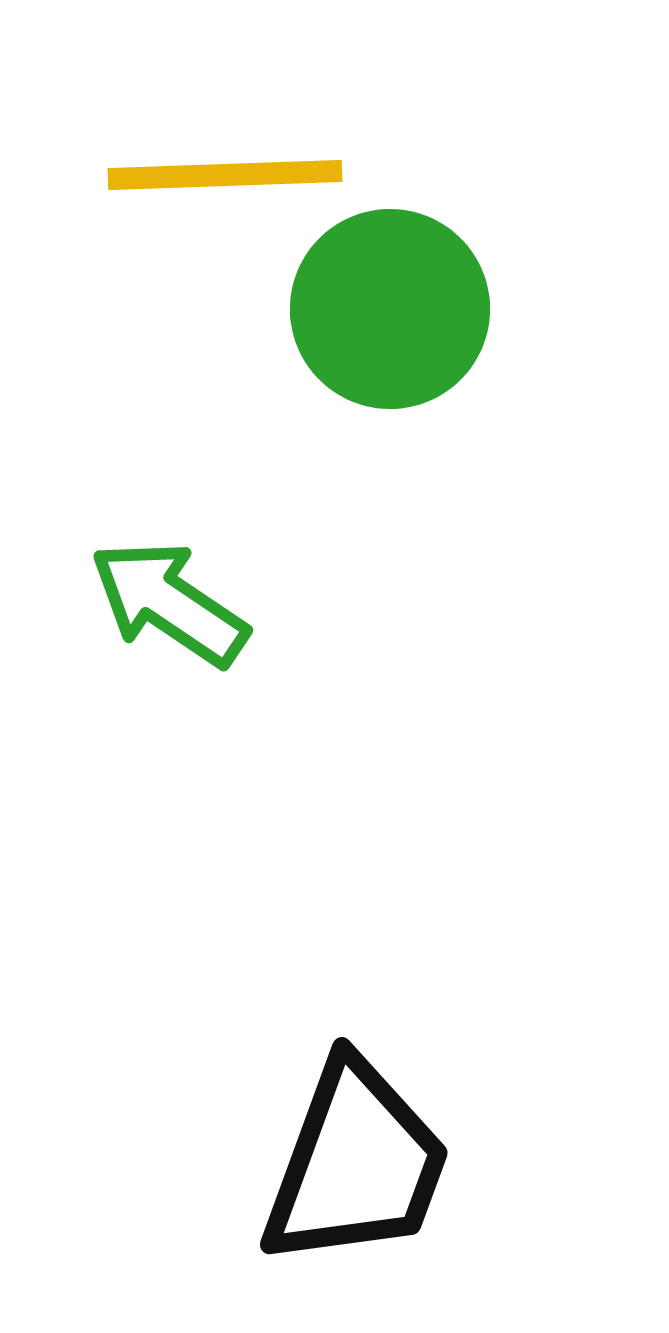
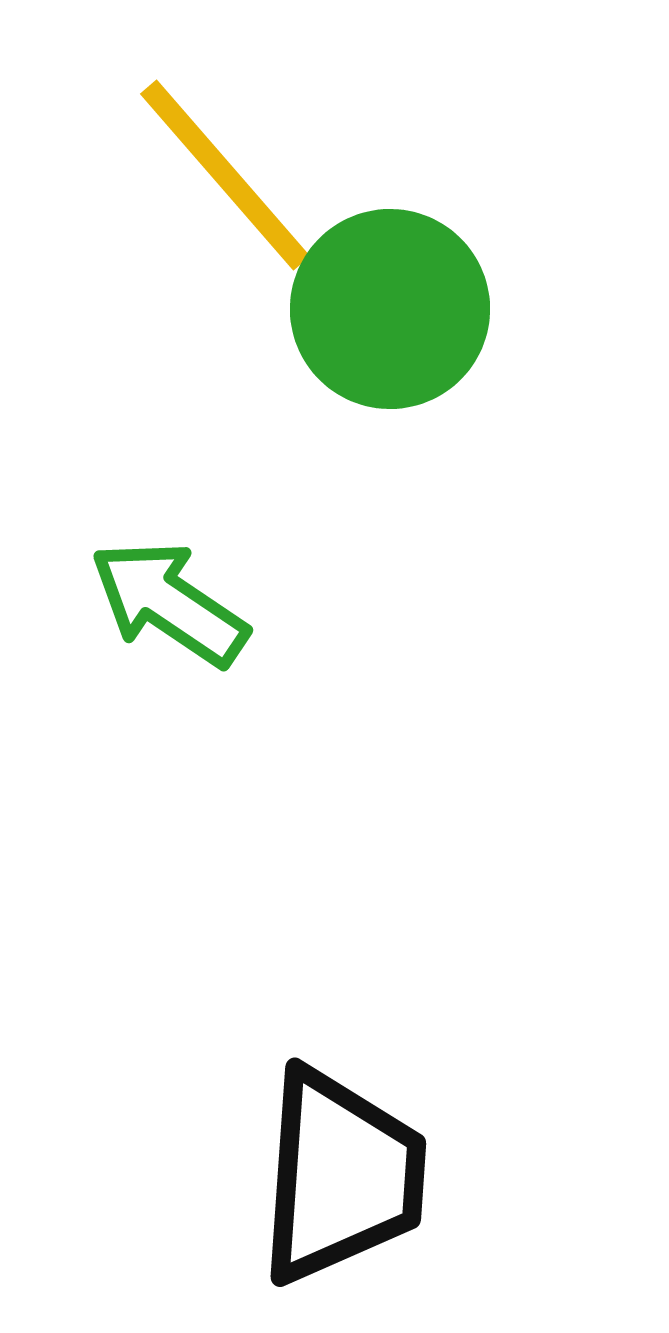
yellow line: rotated 51 degrees clockwise
black trapezoid: moved 15 px left, 12 px down; rotated 16 degrees counterclockwise
